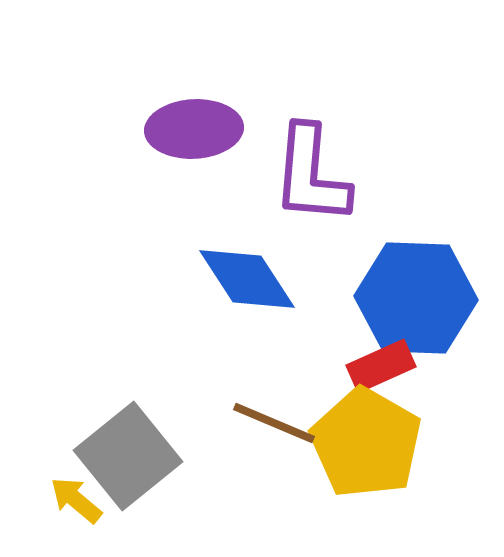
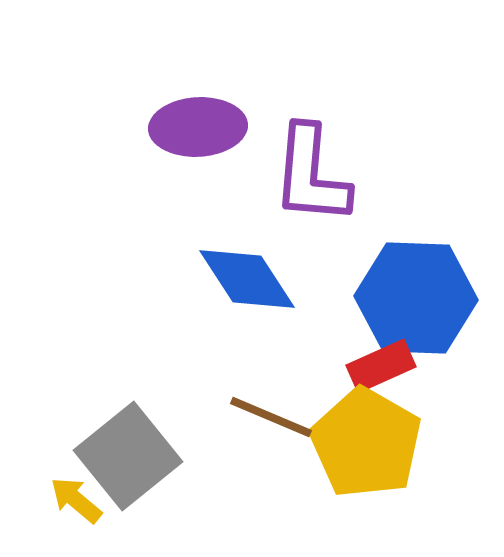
purple ellipse: moved 4 px right, 2 px up
brown line: moved 3 px left, 6 px up
